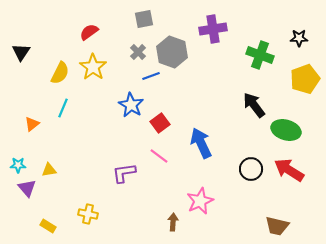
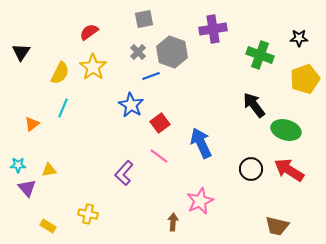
purple L-shape: rotated 40 degrees counterclockwise
